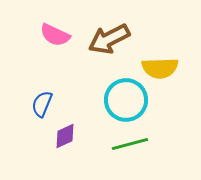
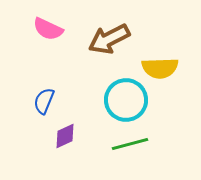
pink semicircle: moved 7 px left, 6 px up
blue semicircle: moved 2 px right, 3 px up
